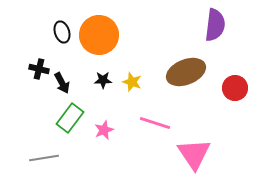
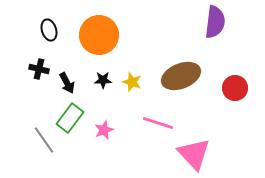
purple semicircle: moved 3 px up
black ellipse: moved 13 px left, 2 px up
brown ellipse: moved 5 px left, 4 px down
black arrow: moved 5 px right
pink line: moved 3 px right
pink triangle: rotated 9 degrees counterclockwise
gray line: moved 18 px up; rotated 64 degrees clockwise
